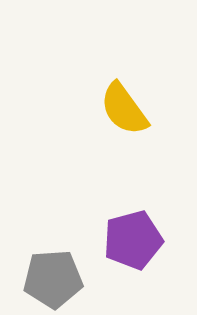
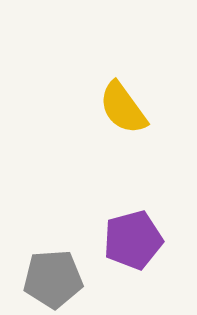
yellow semicircle: moved 1 px left, 1 px up
